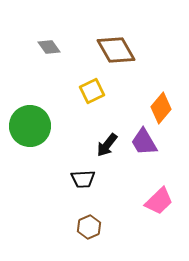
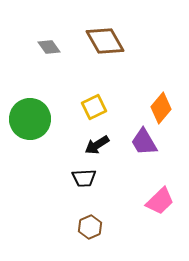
brown diamond: moved 11 px left, 9 px up
yellow square: moved 2 px right, 16 px down
green circle: moved 7 px up
black arrow: moved 10 px left; rotated 20 degrees clockwise
black trapezoid: moved 1 px right, 1 px up
pink trapezoid: moved 1 px right
brown hexagon: moved 1 px right
